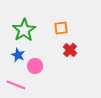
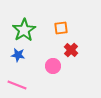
red cross: moved 1 px right
blue star: rotated 16 degrees counterclockwise
pink circle: moved 18 px right
pink line: moved 1 px right
